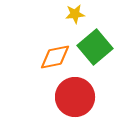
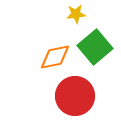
yellow star: moved 1 px right
red circle: moved 1 px up
